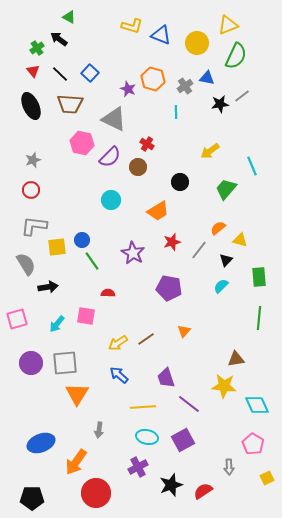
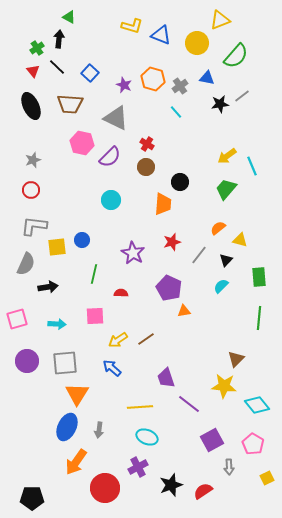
yellow triangle at (228, 25): moved 8 px left, 5 px up
black arrow at (59, 39): rotated 60 degrees clockwise
green semicircle at (236, 56): rotated 16 degrees clockwise
black line at (60, 74): moved 3 px left, 7 px up
gray cross at (185, 86): moved 5 px left
purple star at (128, 89): moved 4 px left, 4 px up
cyan line at (176, 112): rotated 40 degrees counterclockwise
gray triangle at (114, 119): moved 2 px right, 1 px up
yellow arrow at (210, 151): moved 17 px right, 5 px down
brown circle at (138, 167): moved 8 px right
orange trapezoid at (158, 211): moved 5 px right, 7 px up; rotated 55 degrees counterclockwise
gray line at (199, 250): moved 5 px down
green line at (92, 261): moved 2 px right, 13 px down; rotated 48 degrees clockwise
gray semicircle at (26, 264): rotated 55 degrees clockwise
purple pentagon at (169, 288): rotated 15 degrees clockwise
red semicircle at (108, 293): moved 13 px right
pink square at (86, 316): moved 9 px right; rotated 12 degrees counterclockwise
cyan arrow at (57, 324): rotated 126 degrees counterclockwise
orange triangle at (184, 331): moved 20 px up; rotated 40 degrees clockwise
yellow arrow at (118, 343): moved 3 px up
brown triangle at (236, 359): rotated 36 degrees counterclockwise
purple circle at (31, 363): moved 4 px left, 2 px up
blue arrow at (119, 375): moved 7 px left, 7 px up
cyan diamond at (257, 405): rotated 15 degrees counterclockwise
yellow line at (143, 407): moved 3 px left
cyan ellipse at (147, 437): rotated 10 degrees clockwise
purple square at (183, 440): moved 29 px right
blue ellipse at (41, 443): moved 26 px right, 16 px up; rotated 44 degrees counterclockwise
red circle at (96, 493): moved 9 px right, 5 px up
